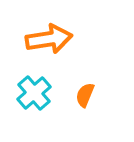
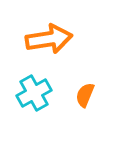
cyan cross: rotated 12 degrees clockwise
